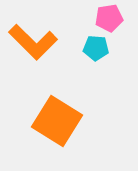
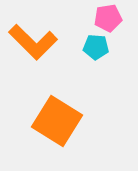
pink pentagon: moved 1 px left
cyan pentagon: moved 1 px up
